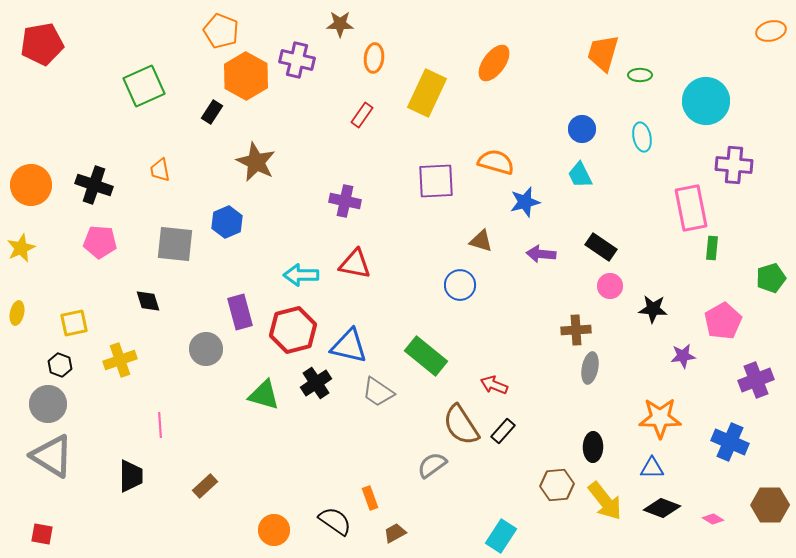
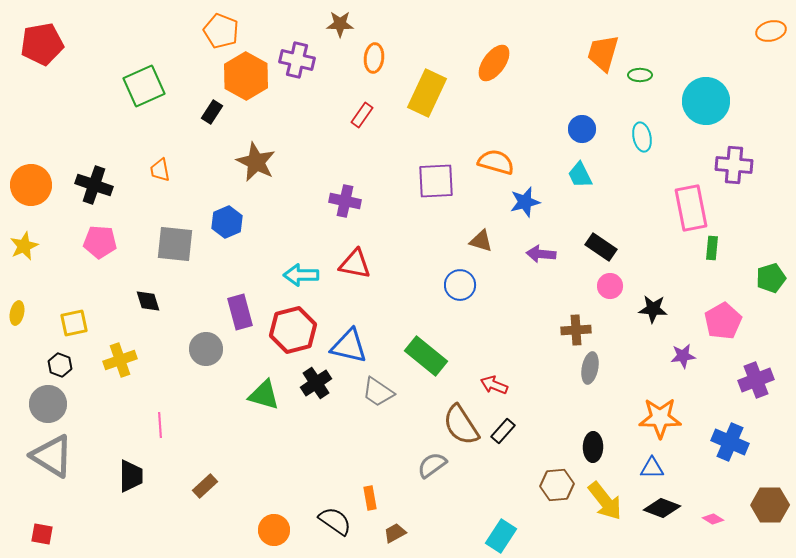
yellow star at (21, 248): moved 3 px right, 2 px up
orange rectangle at (370, 498): rotated 10 degrees clockwise
